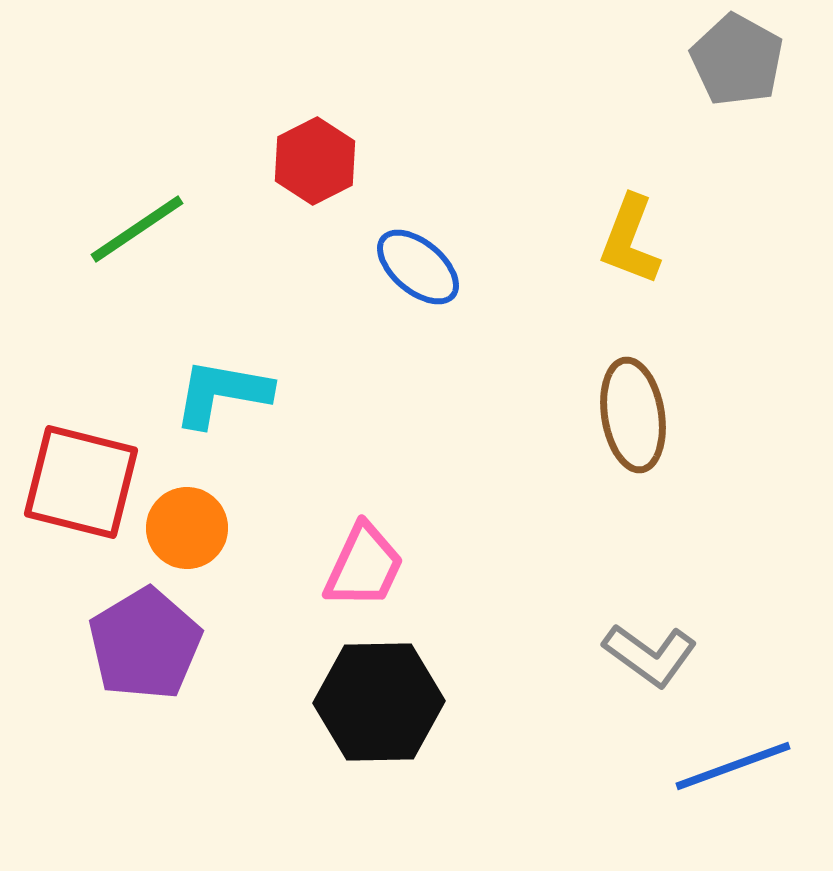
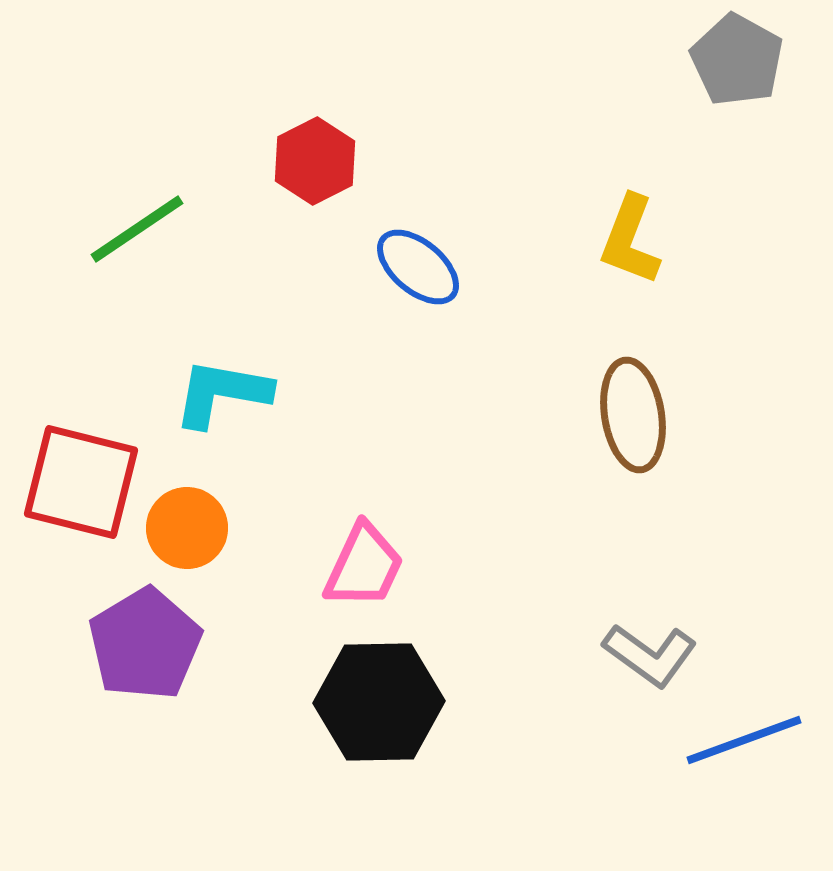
blue line: moved 11 px right, 26 px up
